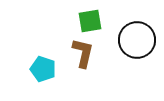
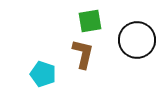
brown L-shape: moved 1 px down
cyan pentagon: moved 5 px down
